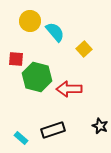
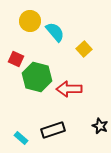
red square: rotated 21 degrees clockwise
